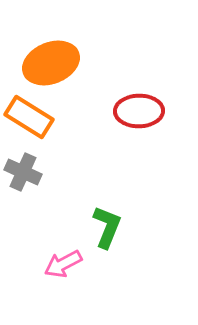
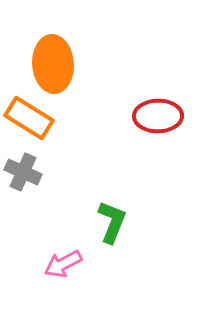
orange ellipse: moved 2 px right, 1 px down; rotated 72 degrees counterclockwise
red ellipse: moved 19 px right, 5 px down
orange rectangle: moved 1 px down
green L-shape: moved 5 px right, 5 px up
